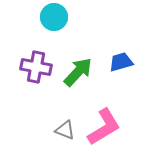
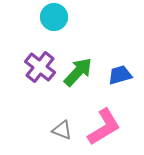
blue trapezoid: moved 1 px left, 13 px down
purple cross: moved 4 px right; rotated 28 degrees clockwise
gray triangle: moved 3 px left
